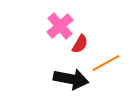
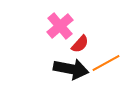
red semicircle: rotated 12 degrees clockwise
black arrow: moved 10 px up
